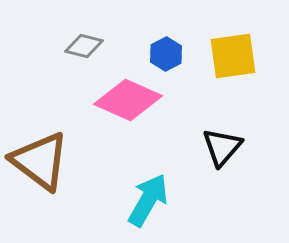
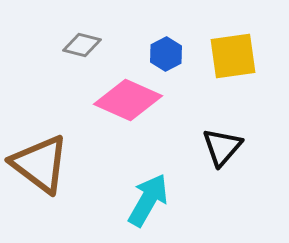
gray diamond: moved 2 px left, 1 px up
brown triangle: moved 3 px down
